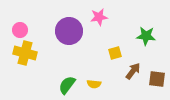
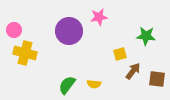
pink circle: moved 6 px left
yellow square: moved 5 px right, 1 px down
